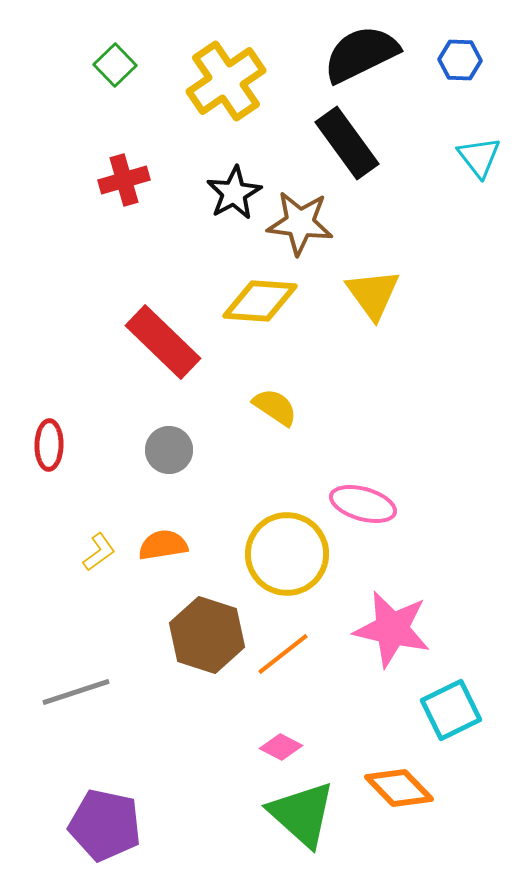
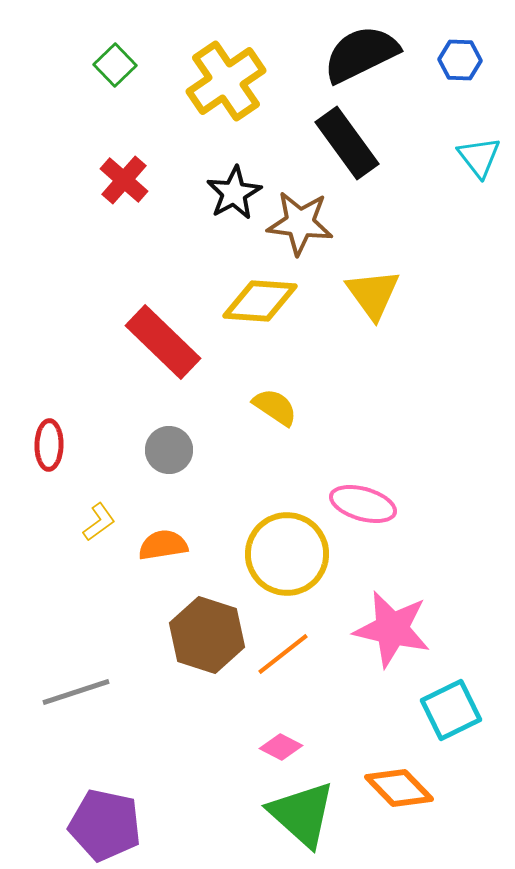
red cross: rotated 33 degrees counterclockwise
yellow L-shape: moved 30 px up
